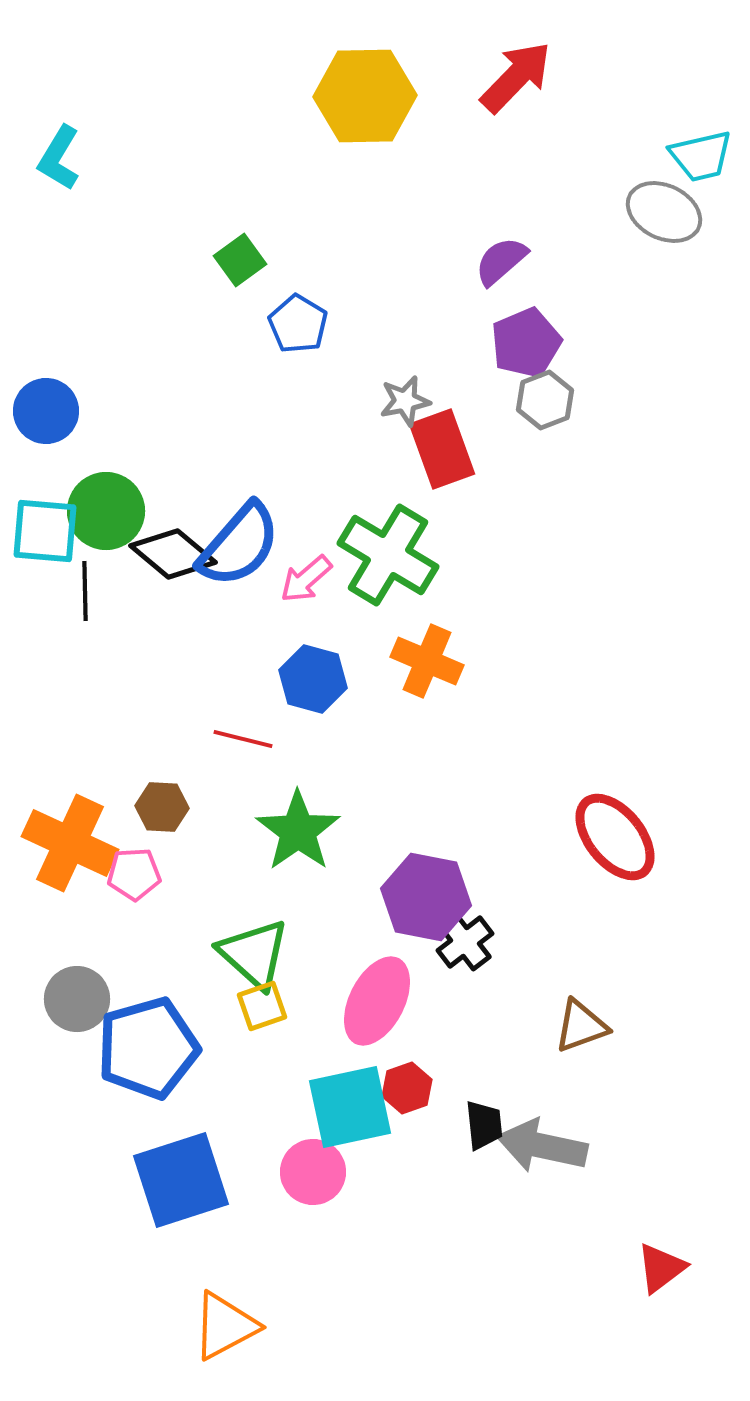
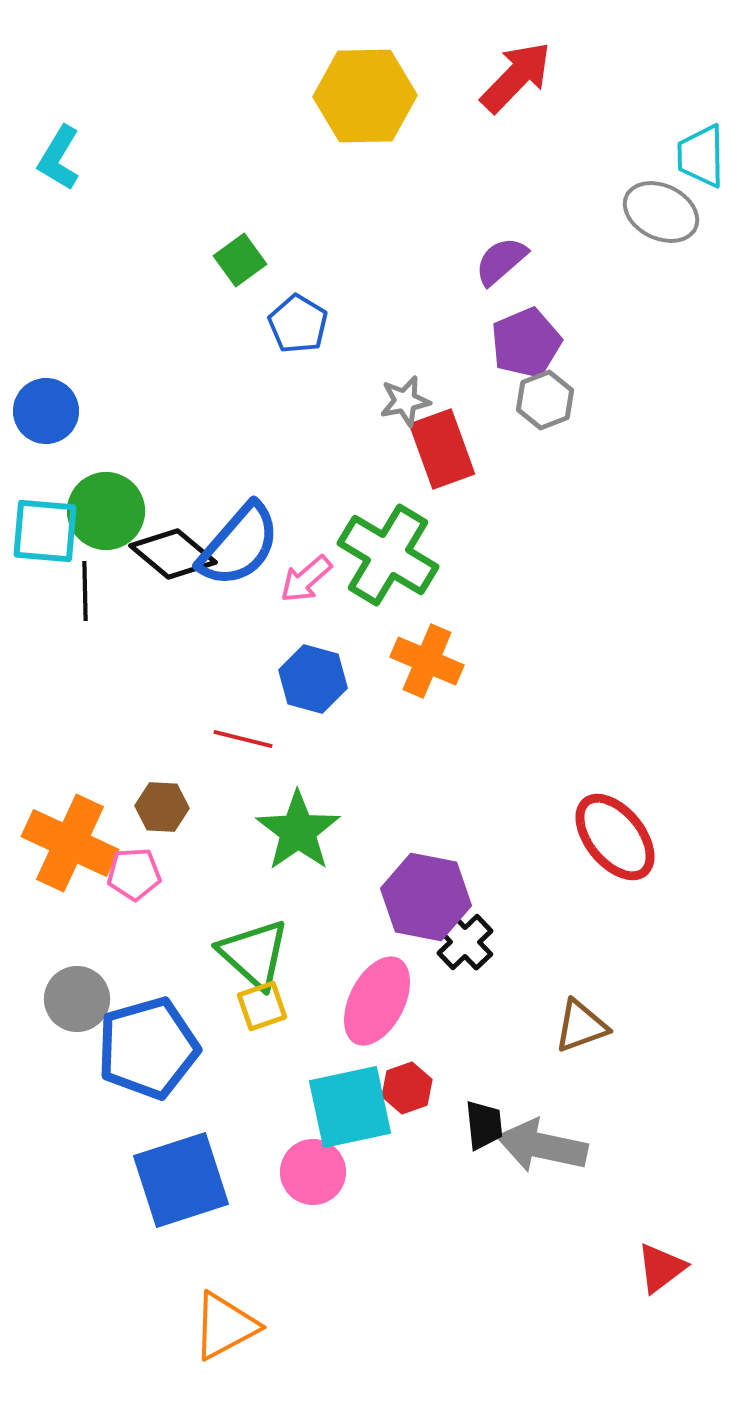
cyan trapezoid at (701, 156): rotated 102 degrees clockwise
gray ellipse at (664, 212): moved 3 px left
black cross at (465, 942): rotated 6 degrees counterclockwise
